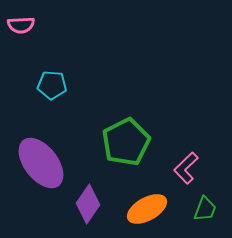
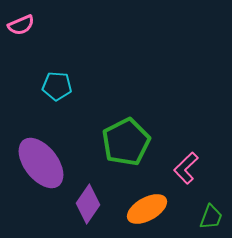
pink semicircle: rotated 20 degrees counterclockwise
cyan pentagon: moved 5 px right, 1 px down
green trapezoid: moved 6 px right, 8 px down
